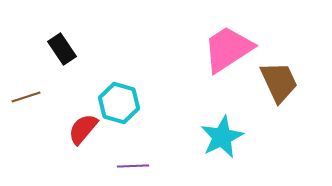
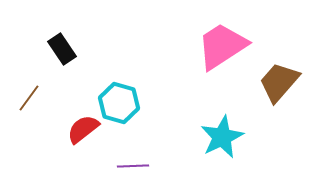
pink trapezoid: moved 6 px left, 3 px up
brown trapezoid: rotated 114 degrees counterclockwise
brown line: moved 3 px right, 1 px down; rotated 36 degrees counterclockwise
red semicircle: rotated 12 degrees clockwise
